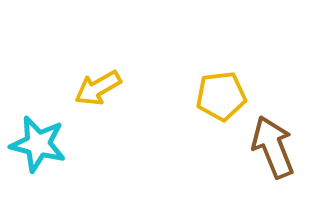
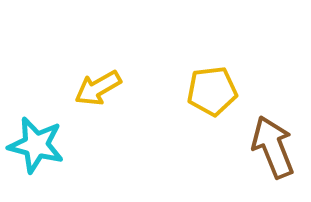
yellow pentagon: moved 9 px left, 5 px up
cyan star: moved 2 px left, 1 px down
